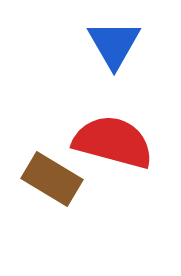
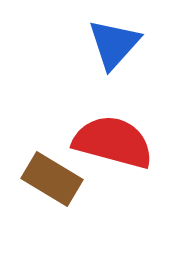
blue triangle: rotated 12 degrees clockwise
